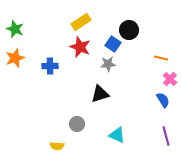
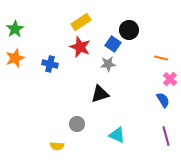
green star: rotated 18 degrees clockwise
blue cross: moved 2 px up; rotated 14 degrees clockwise
